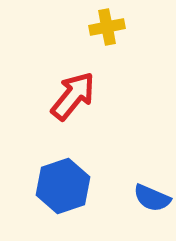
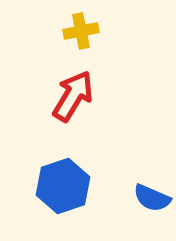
yellow cross: moved 26 px left, 4 px down
red arrow: rotated 8 degrees counterclockwise
